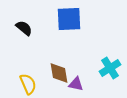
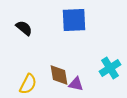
blue square: moved 5 px right, 1 px down
brown diamond: moved 2 px down
yellow semicircle: rotated 50 degrees clockwise
